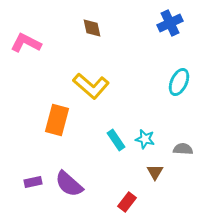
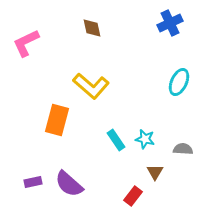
pink L-shape: rotated 52 degrees counterclockwise
red rectangle: moved 6 px right, 6 px up
